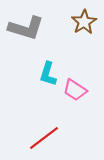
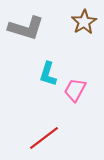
pink trapezoid: rotated 85 degrees clockwise
